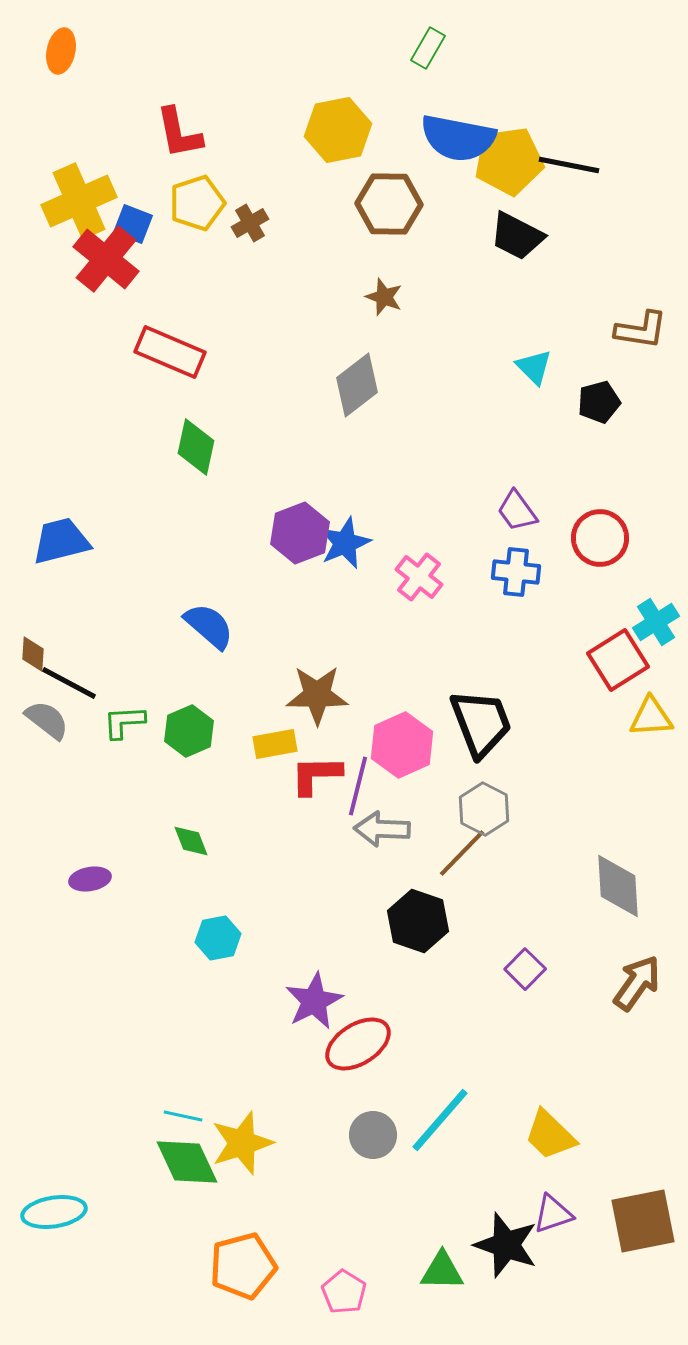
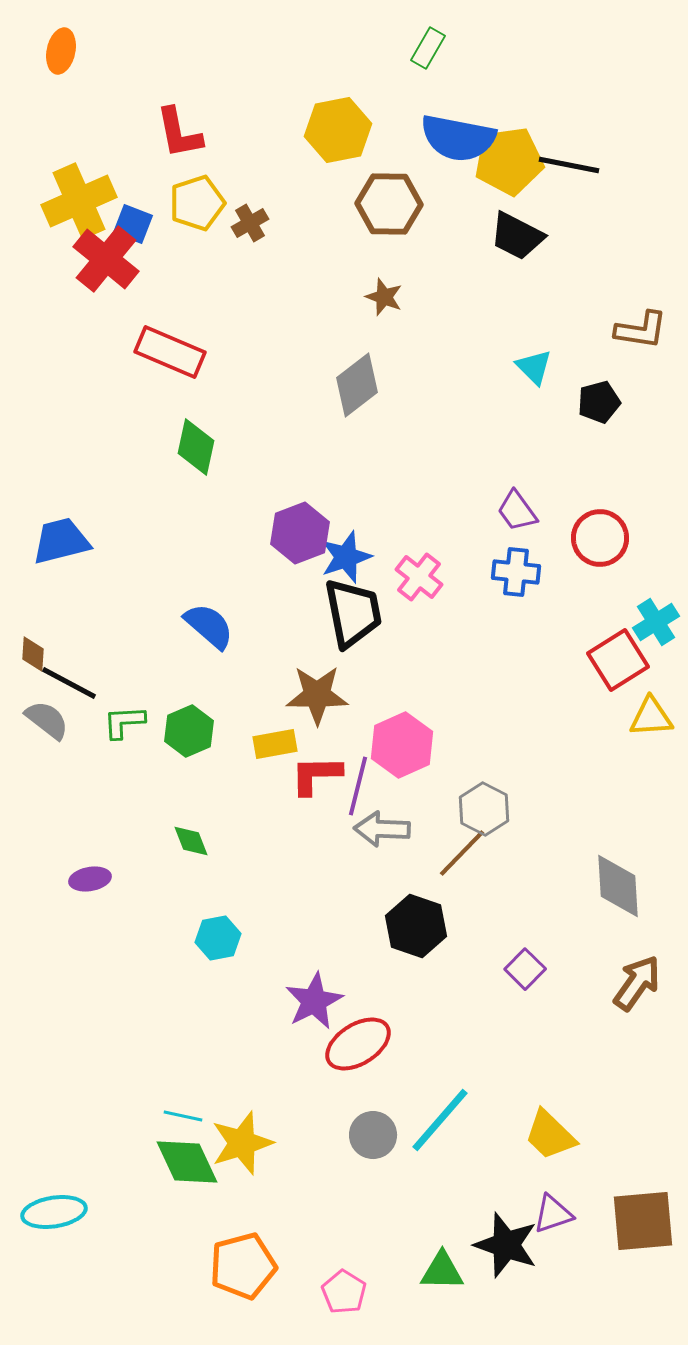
blue star at (345, 543): moved 1 px right, 14 px down; rotated 4 degrees clockwise
black trapezoid at (481, 723): moved 128 px left, 110 px up; rotated 10 degrees clockwise
black hexagon at (418, 921): moved 2 px left, 5 px down
brown square at (643, 1221): rotated 6 degrees clockwise
